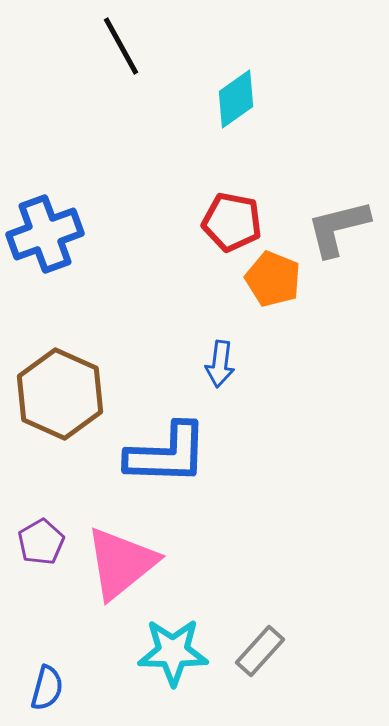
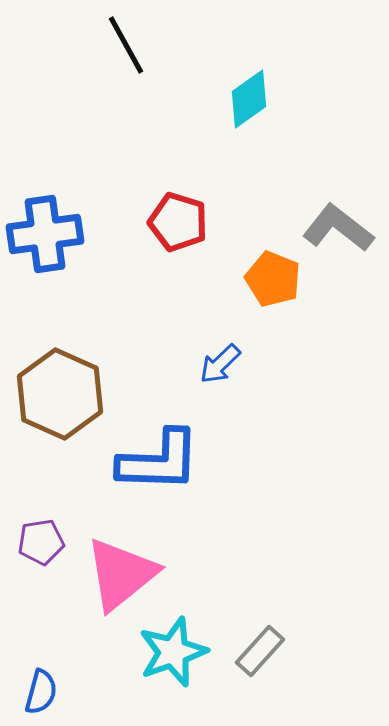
black line: moved 5 px right, 1 px up
cyan diamond: moved 13 px right
red pentagon: moved 54 px left; rotated 6 degrees clockwise
gray L-shape: rotated 52 degrees clockwise
blue cross: rotated 12 degrees clockwise
blue arrow: rotated 39 degrees clockwise
blue L-shape: moved 8 px left, 7 px down
purple pentagon: rotated 21 degrees clockwise
pink triangle: moved 11 px down
cyan star: rotated 20 degrees counterclockwise
blue semicircle: moved 6 px left, 4 px down
